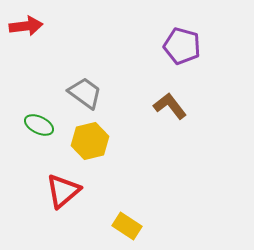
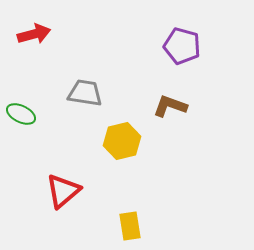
red arrow: moved 8 px right, 8 px down; rotated 8 degrees counterclockwise
gray trapezoid: rotated 27 degrees counterclockwise
brown L-shape: rotated 32 degrees counterclockwise
green ellipse: moved 18 px left, 11 px up
yellow hexagon: moved 32 px right
yellow rectangle: moved 3 px right; rotated 48 degrees clockwise
